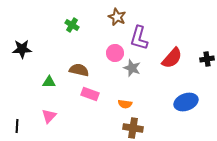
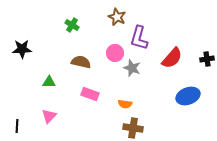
brown semicircle: moved 2 px right, 8 px up
blue ellipse: moved 2 px right, 6 px up
